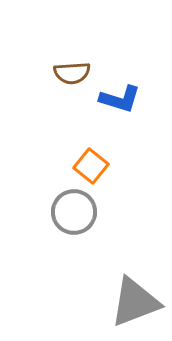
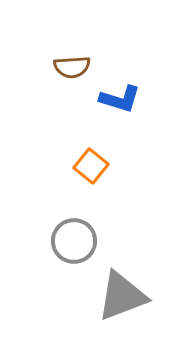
brown semicircle: moved 6 px up
gray circle: moved 29 px down
gray triangle: moved 13 px left, 6 px up
